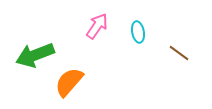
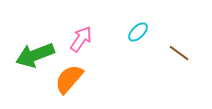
pink arrow: moved 16 px left, 13 px down
cyan ellipse: rotated 55 degrees clockwise
orange semicircle: moved 3 px up
